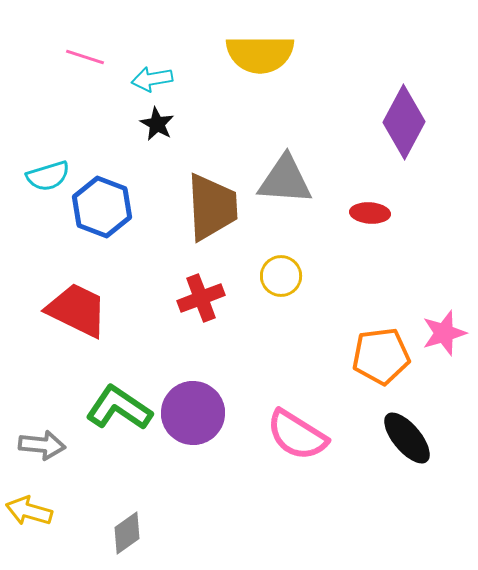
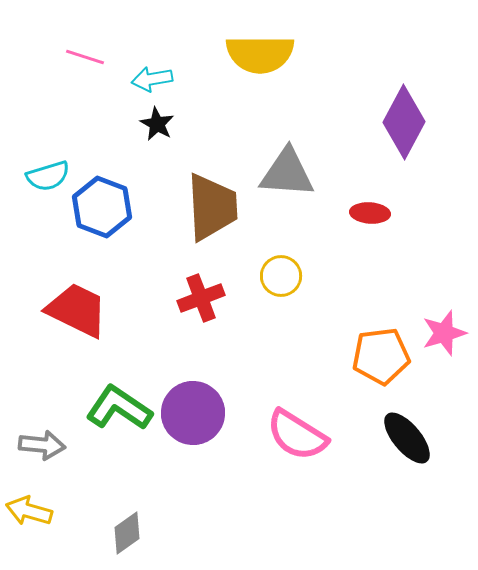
gray triangle: moved 2 px right, 7 px up
